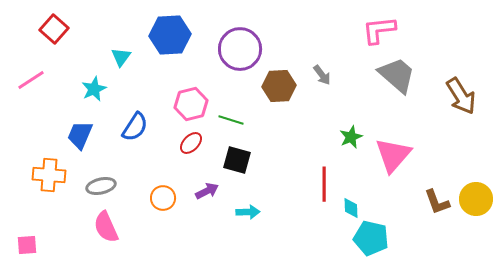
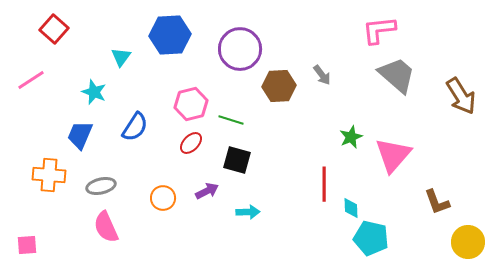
cyan star: moved 3 px down; rotated 25 degrees counterclockwise
yellow circle: moved 8 px left, 43 px down
